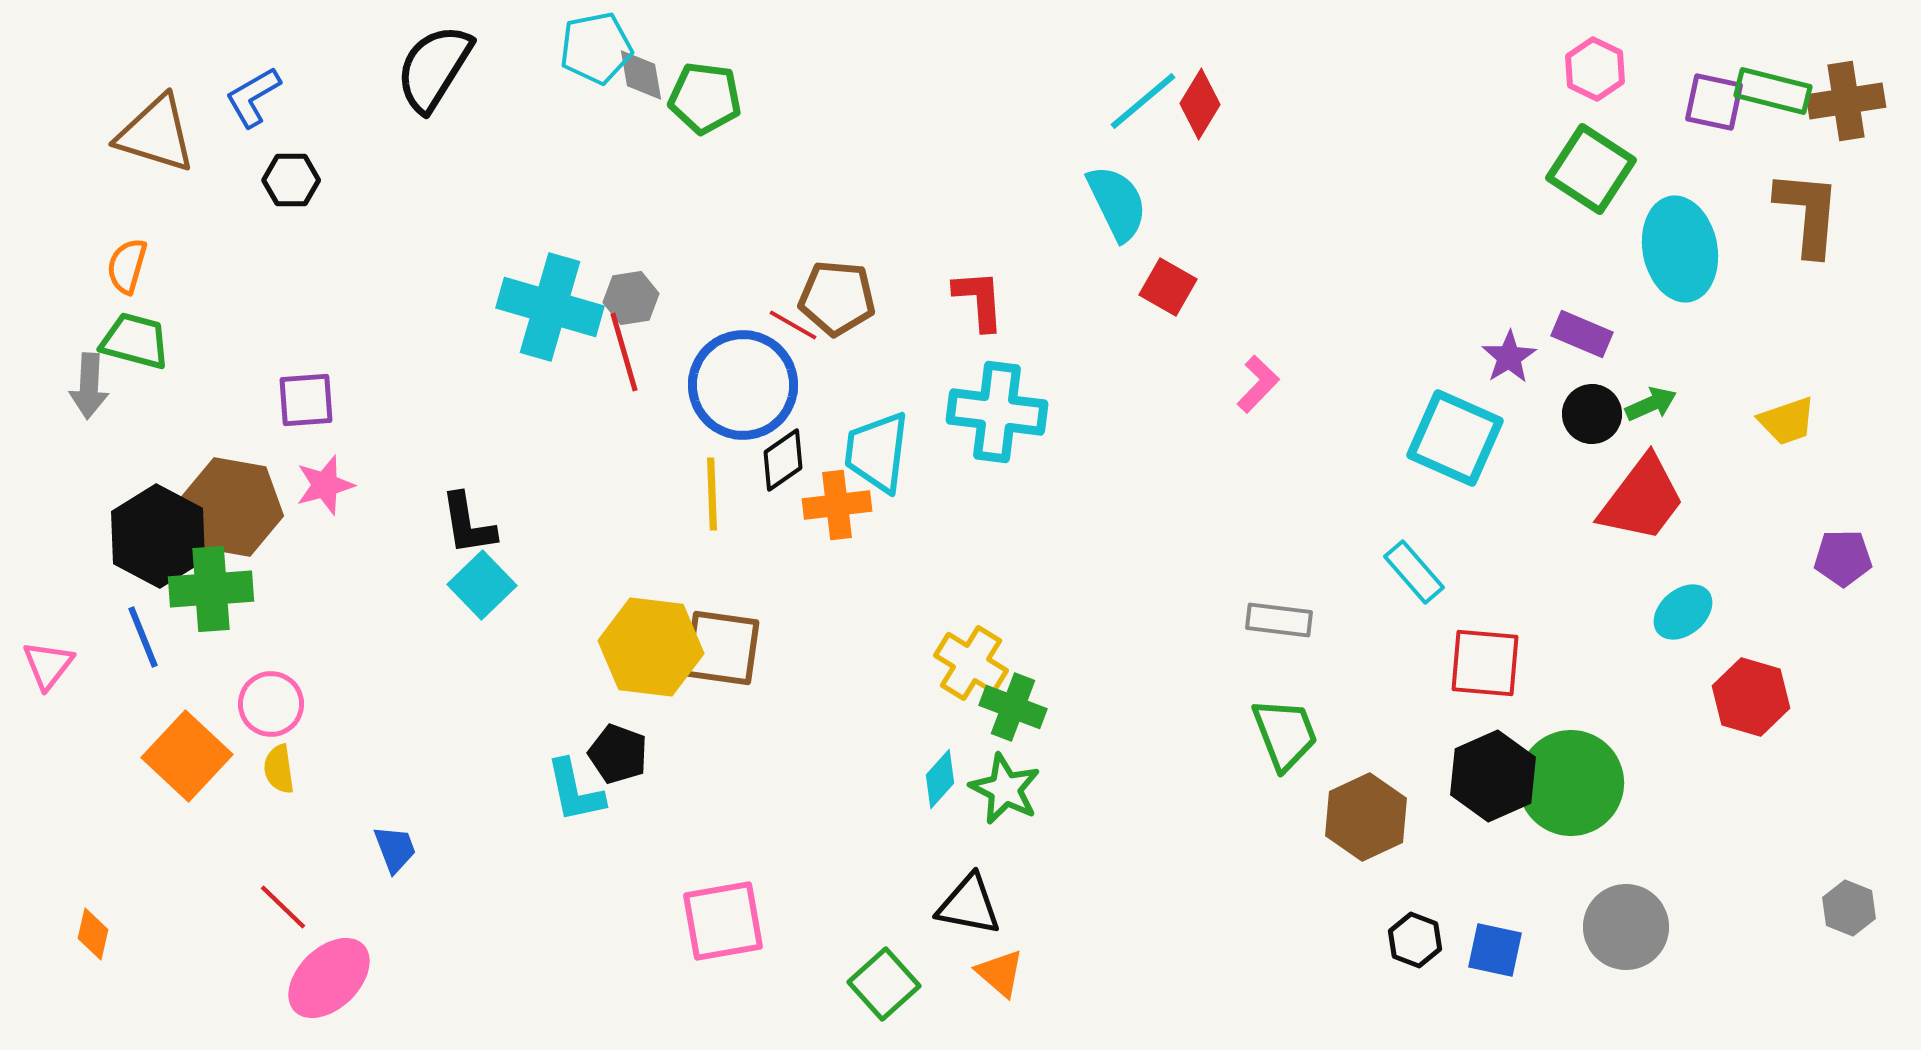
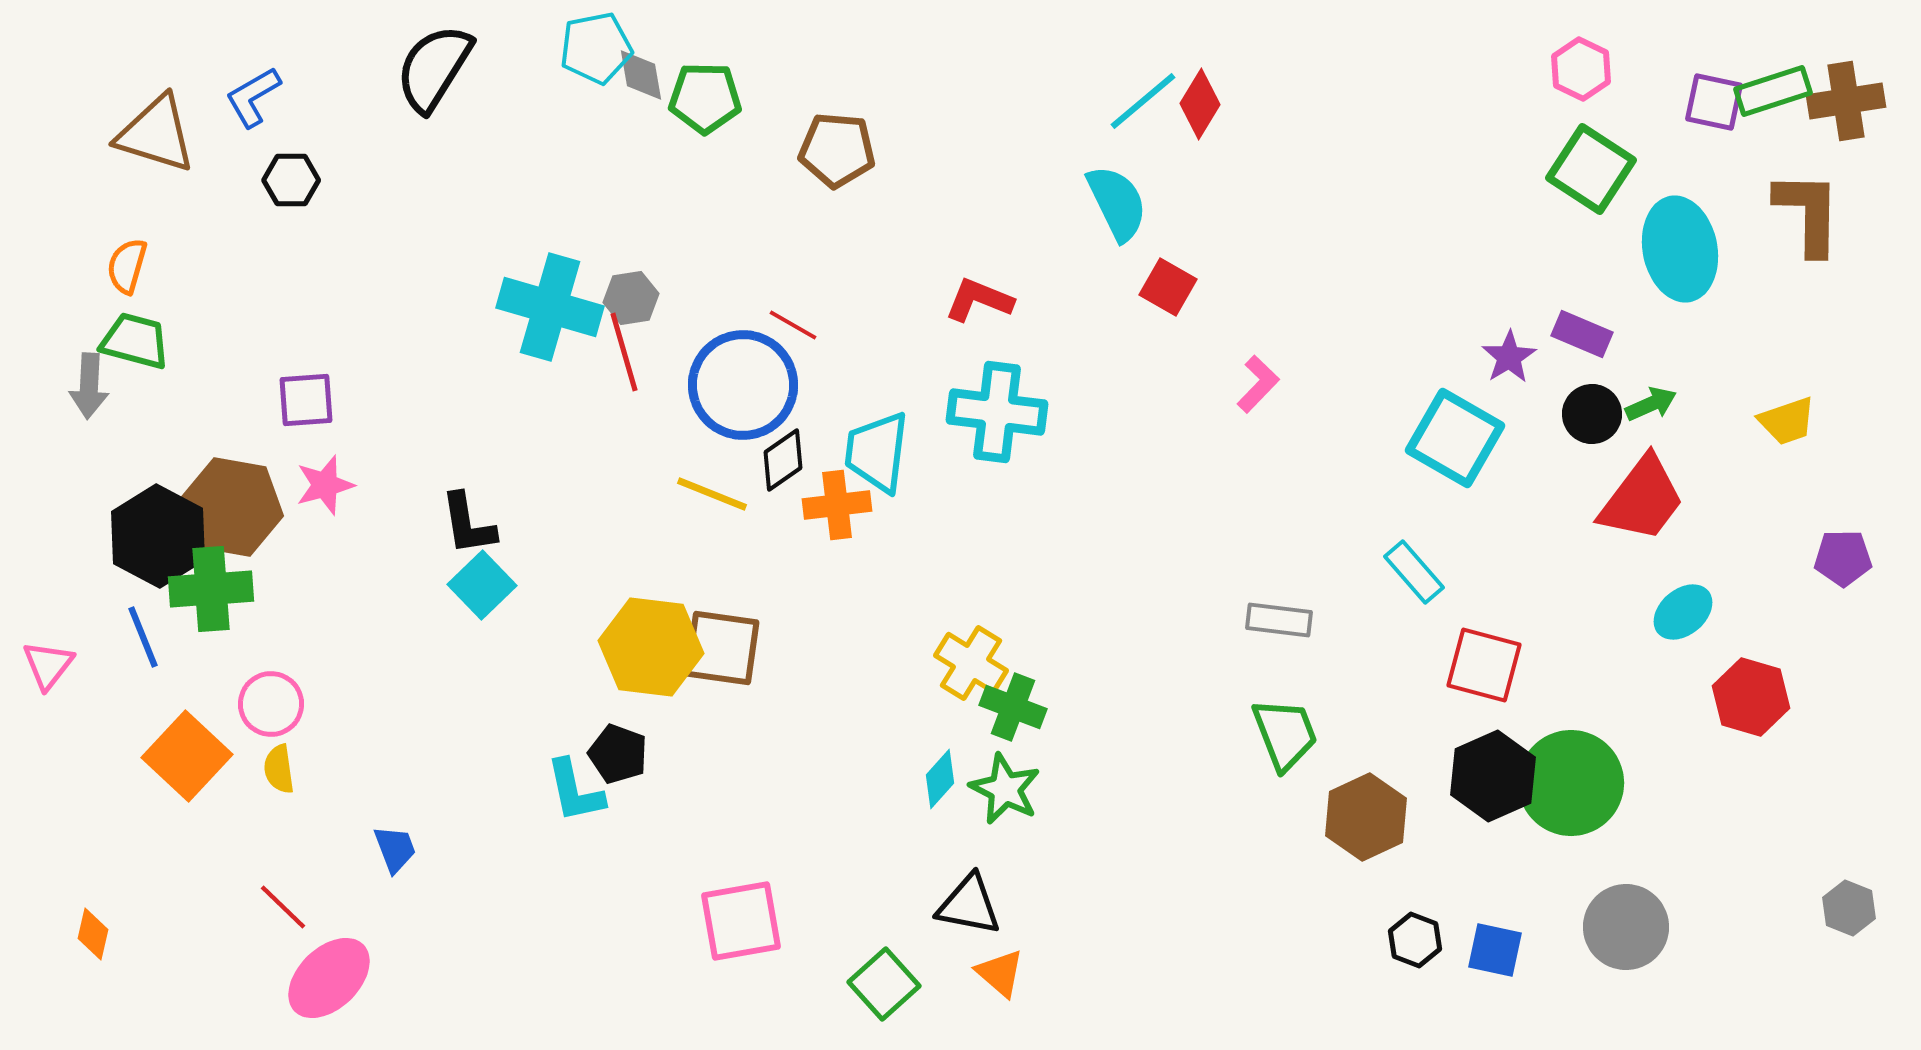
pink hexagon at (1595, 69): moved 14 px left
green rectangle at (1773, 91): rotated 32 degrees counterclockwise
green pentagon at (705, 98): rotated 6 degrees counterclockwise
brown L-shape at (1808, 213): rotated 4 degrees counterclockwise
brown pentagon at (837, 298): moved 148 px up
red L-shape at (979, 300): rotated 64 degrees counterclockwise
cyan square at (1455, 438): rotated 6 degrees clockwise
yellow line at (712, 494): rotated 66 degrees counterclockwise
red square at (1485, 663): moved 1 px left, 2 px down; rotated 10 degrees clockwise
pink square at (723, 921): moved 18 px right
